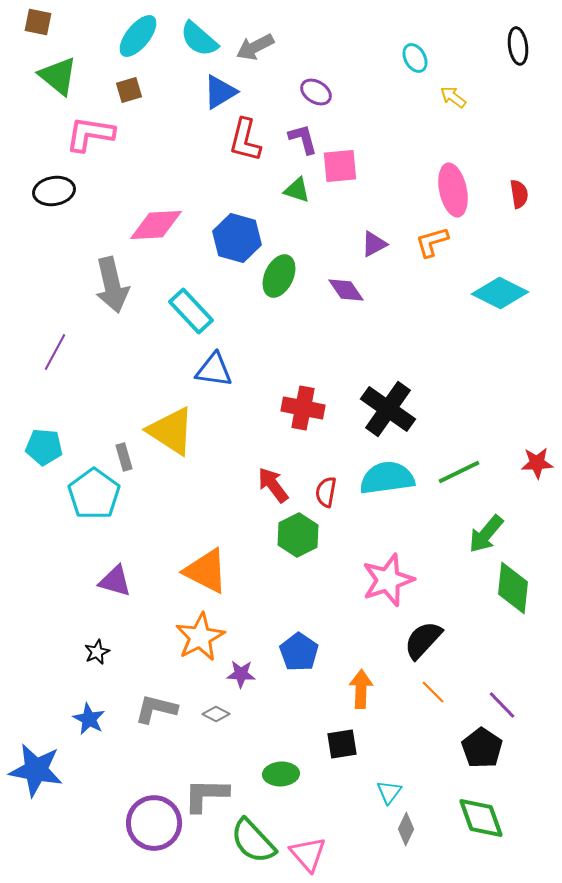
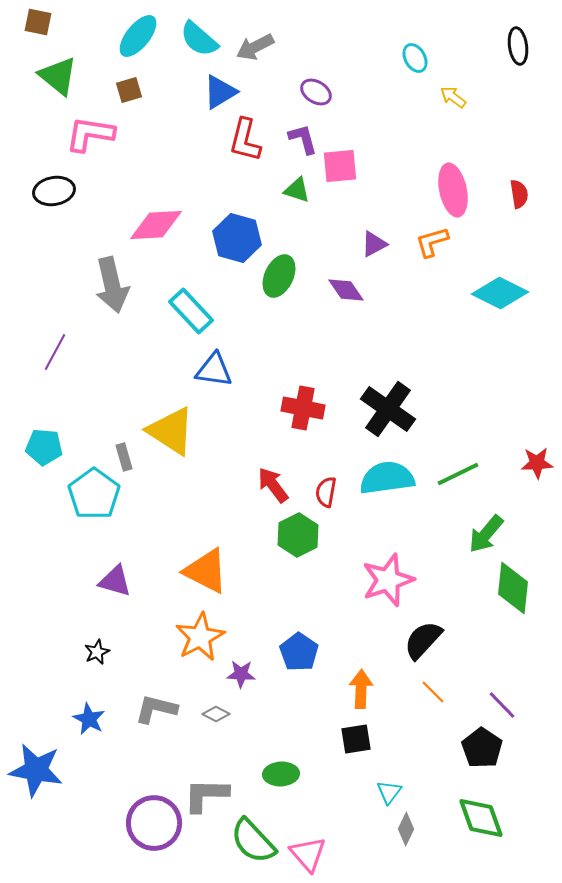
green line at (459, 472): moved 1 px left, 2 px down
black square at (342, 744): moved 14 px right, 5 px up
